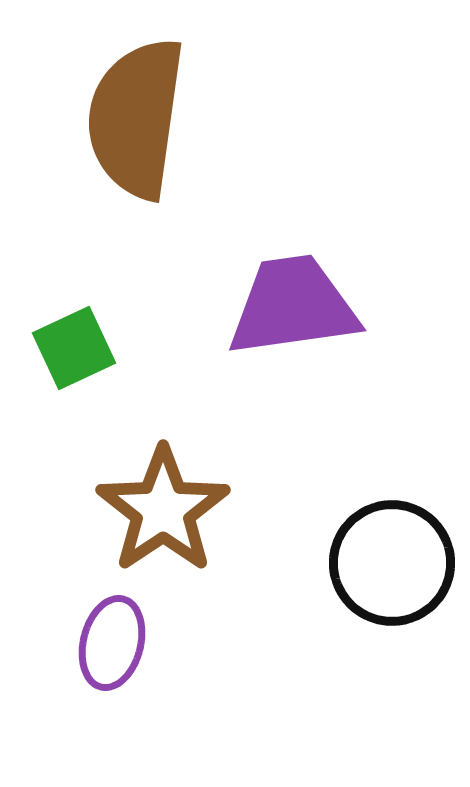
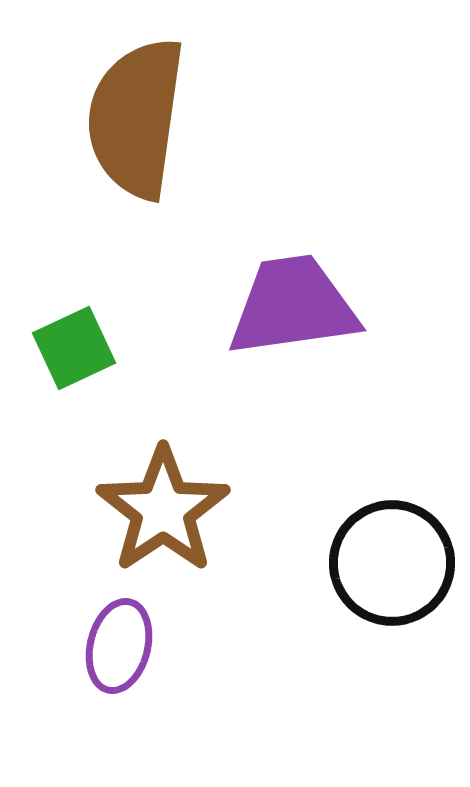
purple ellipse: moved 7 px right, 3 px down
